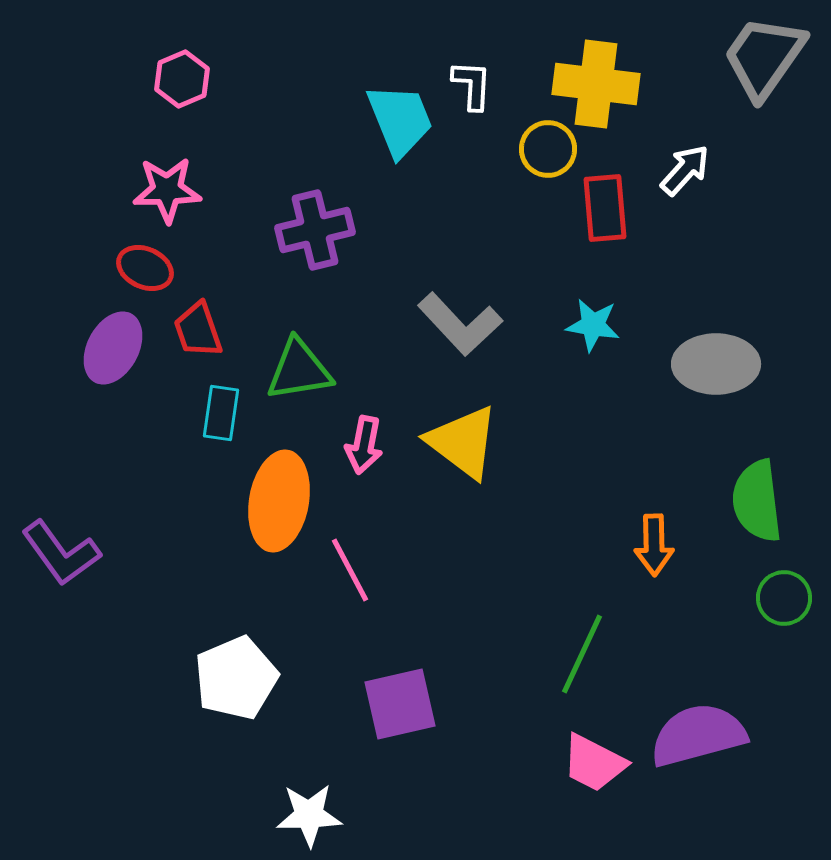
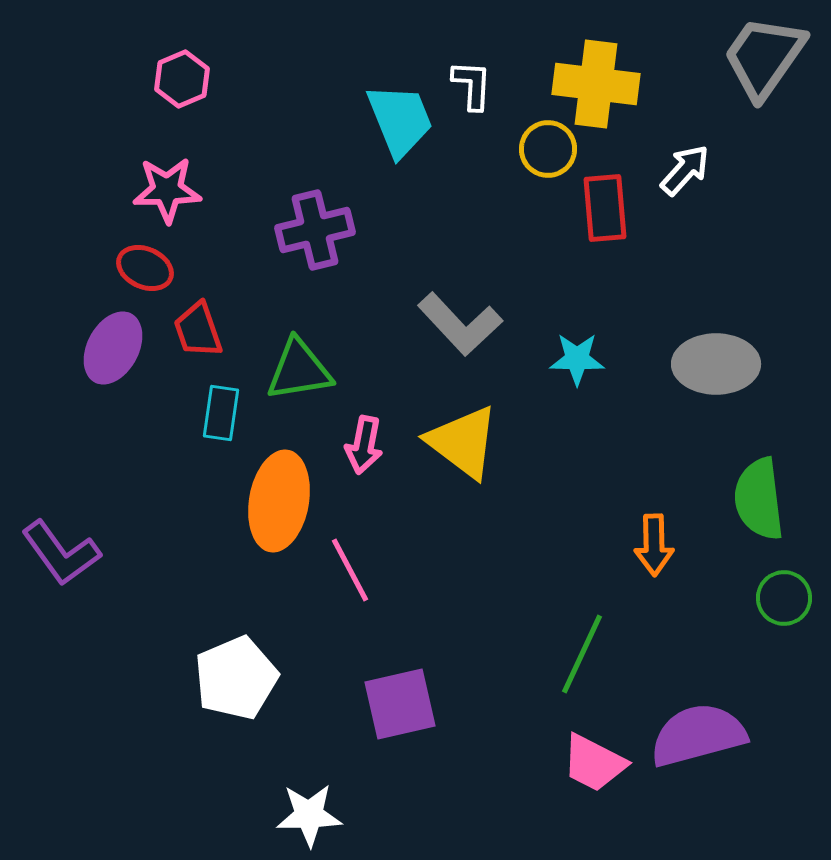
cyan star: moved 16 px left, 34 px down; rotated 8 degrees counterclockwise
green semicircle: moved 2 px right, 2 px up
